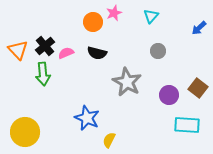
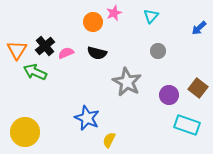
orange triangle: moved 1 px left; rotated 15 degrees clockwise
green arrow: moved 8 px left, 2 px up; rotated 120 degrees clockwise
cyan rectangle: rotated 15 degrees clockwise
